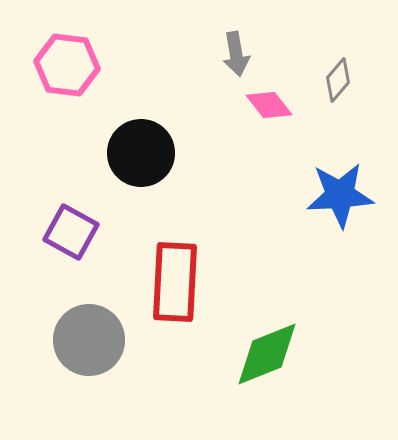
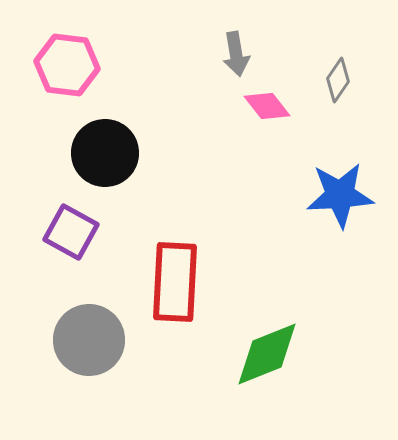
gray diamond: rotated 6 degrees counterclockwise
pink diamond: moved 2 px left, 1 px down
black circle: moved 36 px left
